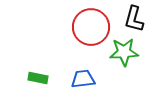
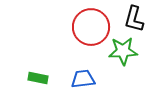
green star: moved 1 px left, 1 px up
